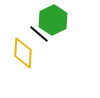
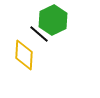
yellow diamond: moved 1 px right, 2 px down
